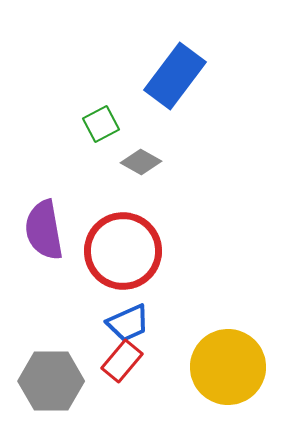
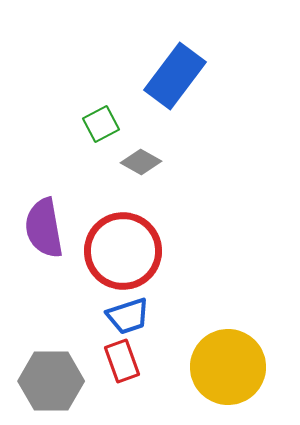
purple semicircle: moved 2 px up
blue trapezoid: moved 7 px up; rotated 6 degrees clockwise
red rectangle: rotated 60 degrees counterclockwise
